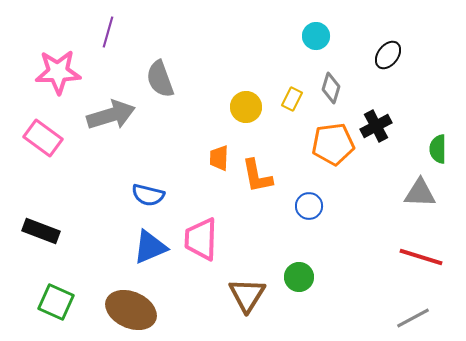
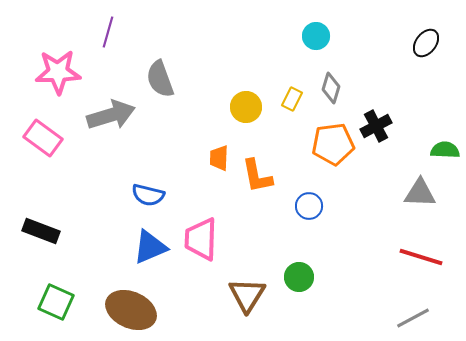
black ellipse: moved 38 px right, 12 px up
green semicircle: moved 7 px right, 1 px down; rotated 92 degrees clockwise
